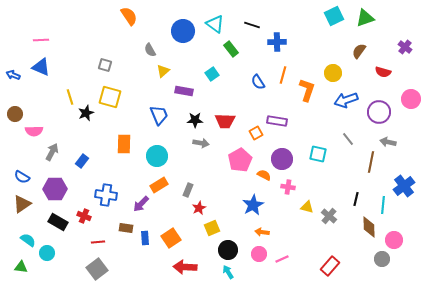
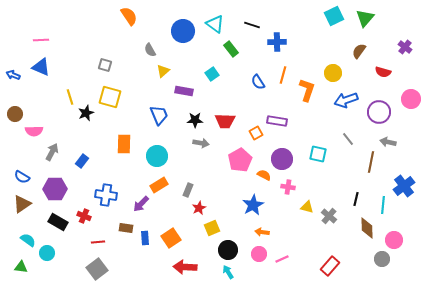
green triangle at (365, 18): rotated 30 degrees counterclockwise
brown diamond at (369, 227): moved 2 px left, 1 px down
